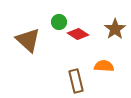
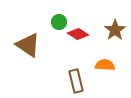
brown star: moved 1 px down
brown triangle: moved 5 px down; rotated 8 degrees counterclockwise
orange semicircle: moved 1 px right, 1 px up
